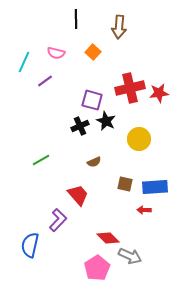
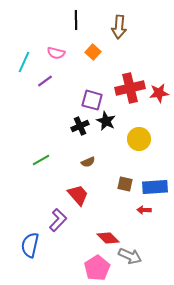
black line: moved 1 px down
brown semicircle: moved 6 px left
